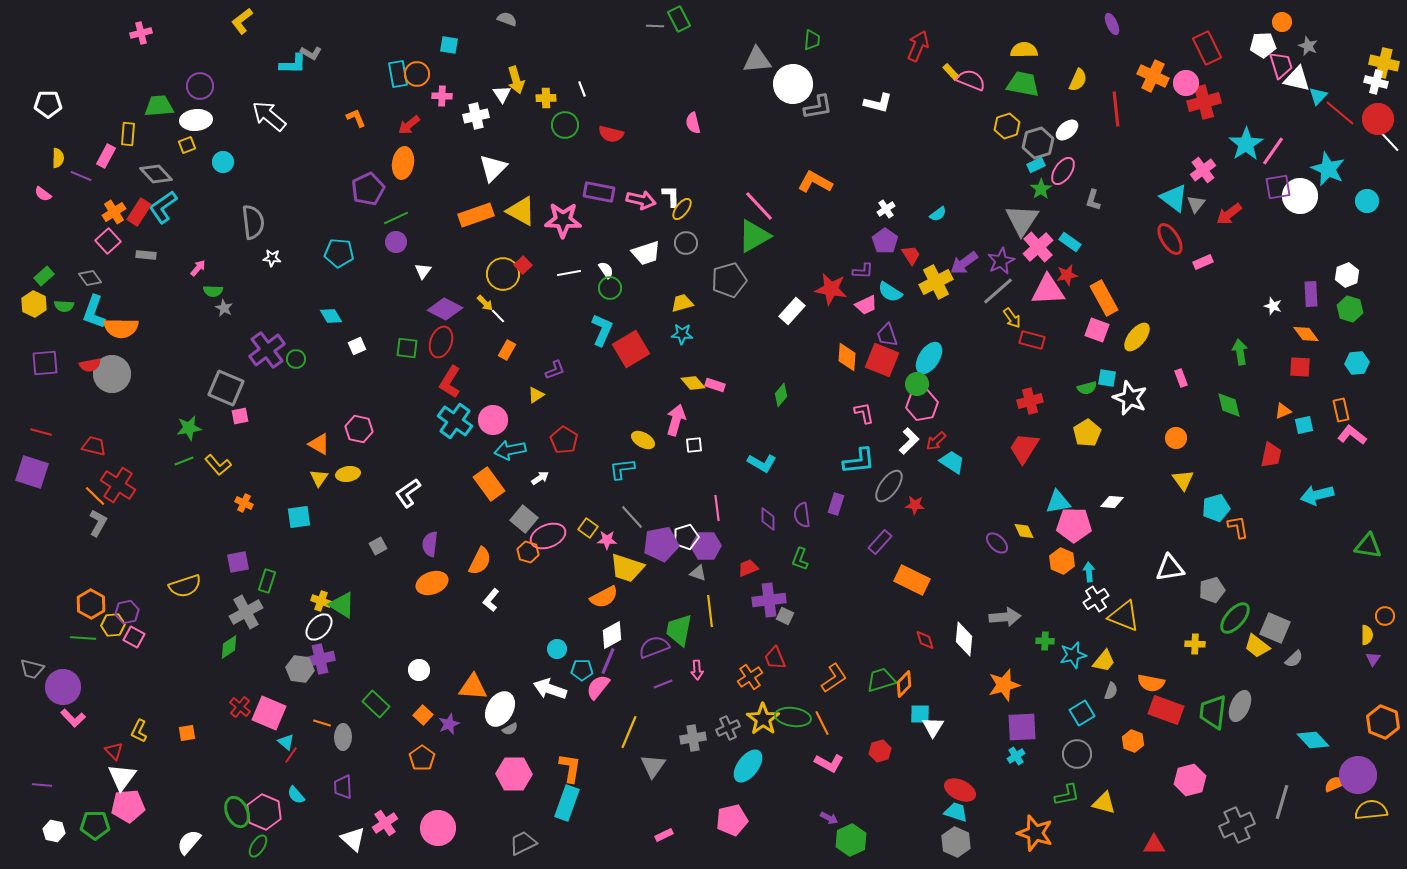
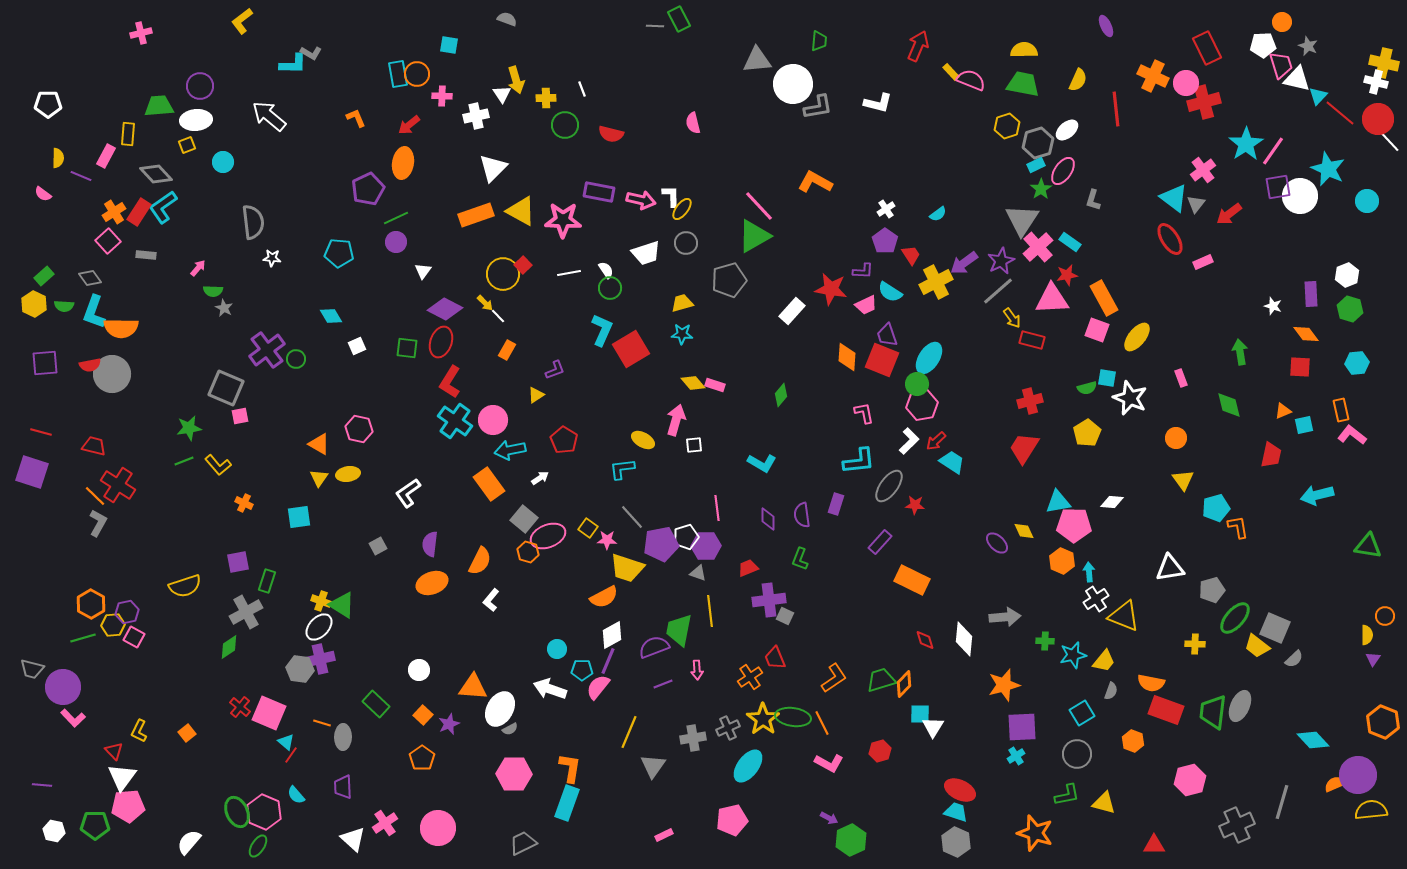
purple ellipse at (1112, 24): moved 6 px left, 2 px down
green trapezoid at (812, 40): moved 7 px right, 1 px down
pink triangle at (1048, 290): moved 4 px right, 9 px down
green line at (83, 638): rotated 20 degrees counterclockwise
orange square at (187, 733): rotated 30 degrees counterclockwise
